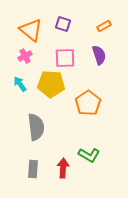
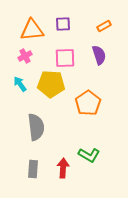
purple square: rotated 21 degrees counterclockwise
orange triangle: moved 1 px right; rotated 45 degrees counterclockwise
